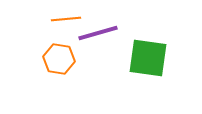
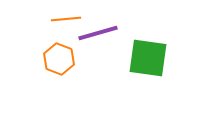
orange hexagon: rotated 12 degrees clockwise
